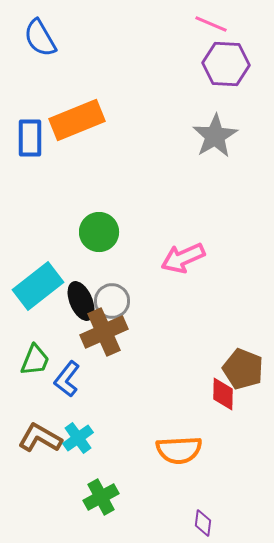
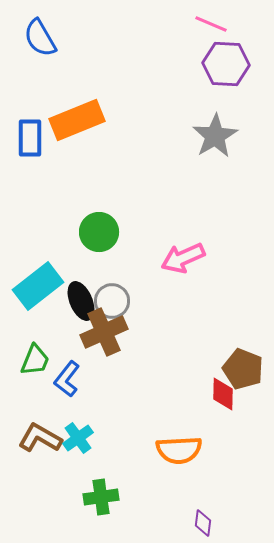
green cross: rotated 20 degrees clockwise
